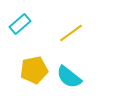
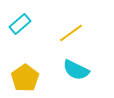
yellow pentagon: moved 9 px left, 8 px down; rotated 24 degrees counterclockwise
cyan semicircle: moved 7 px right, 7 px up; rotated 12 degrees counterclockwise
